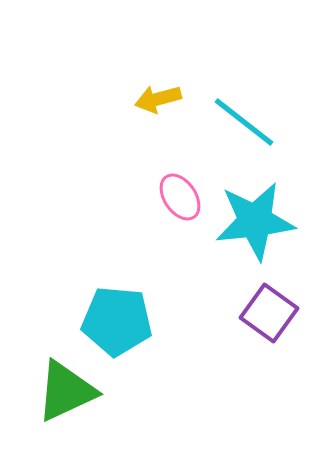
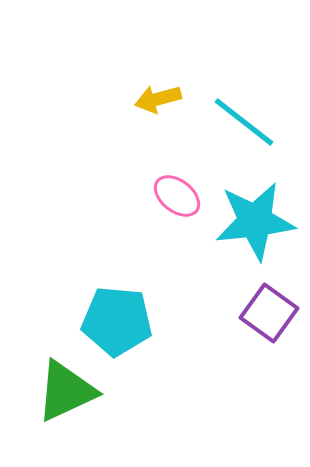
pink ellipse: moved 3 px left, 1 px up; rotated 18 degrees counterclockwise
